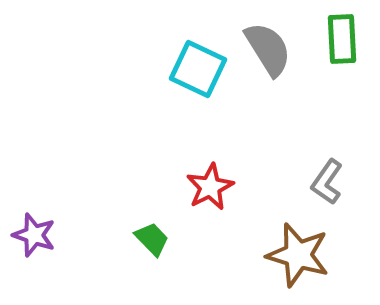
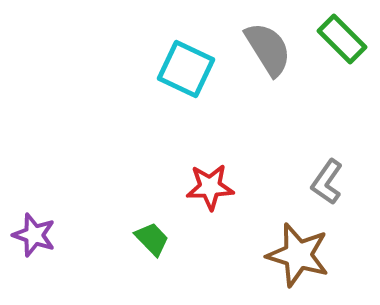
green rectangle: rotated 42 degrees counterclockwise
cyan square: moved 12 px left
red star: rotated 24 degrees clockwise
